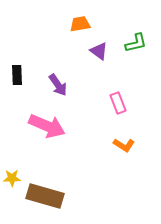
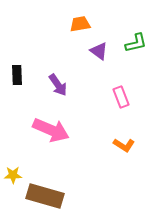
pink rectangle: moved 3 px right, 6 px up
pink arrow: moved 4 px right, 4 px down
yellow star: moved 1 px right, 3 px up
